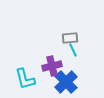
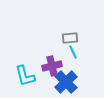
cyan line: moved 2 px down
cyan L-shape: moved 3 px up
